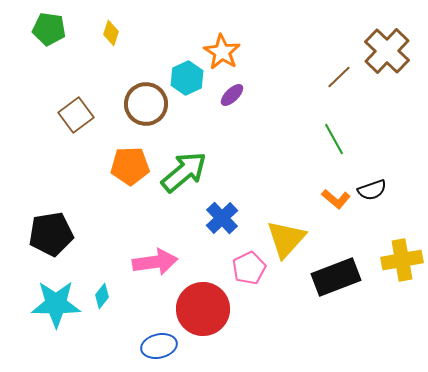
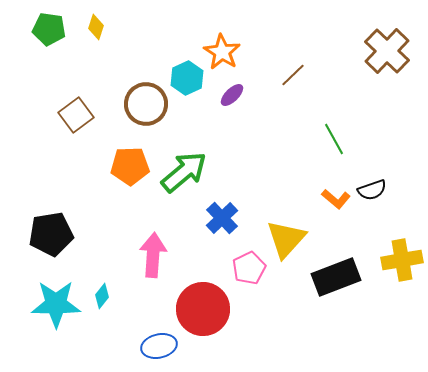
yellow diamond: moved 15 px left, 6 px up
brown line: moved 46 px left, 2 px up
pink arrow: moved 2 px left, 7 px up; rotated 78 degrees counterclockwise
